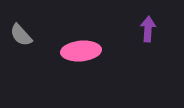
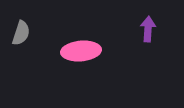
gray semicircle: moved 2 px up; rotated 120 degrees counterclockwise
